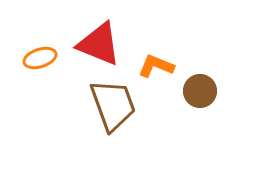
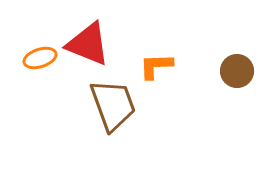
red triangle: moved 11 px left
orange L-shape: rotated 24 degrees counterclockwise
brown circle: moved 37 px right, 20 px up
